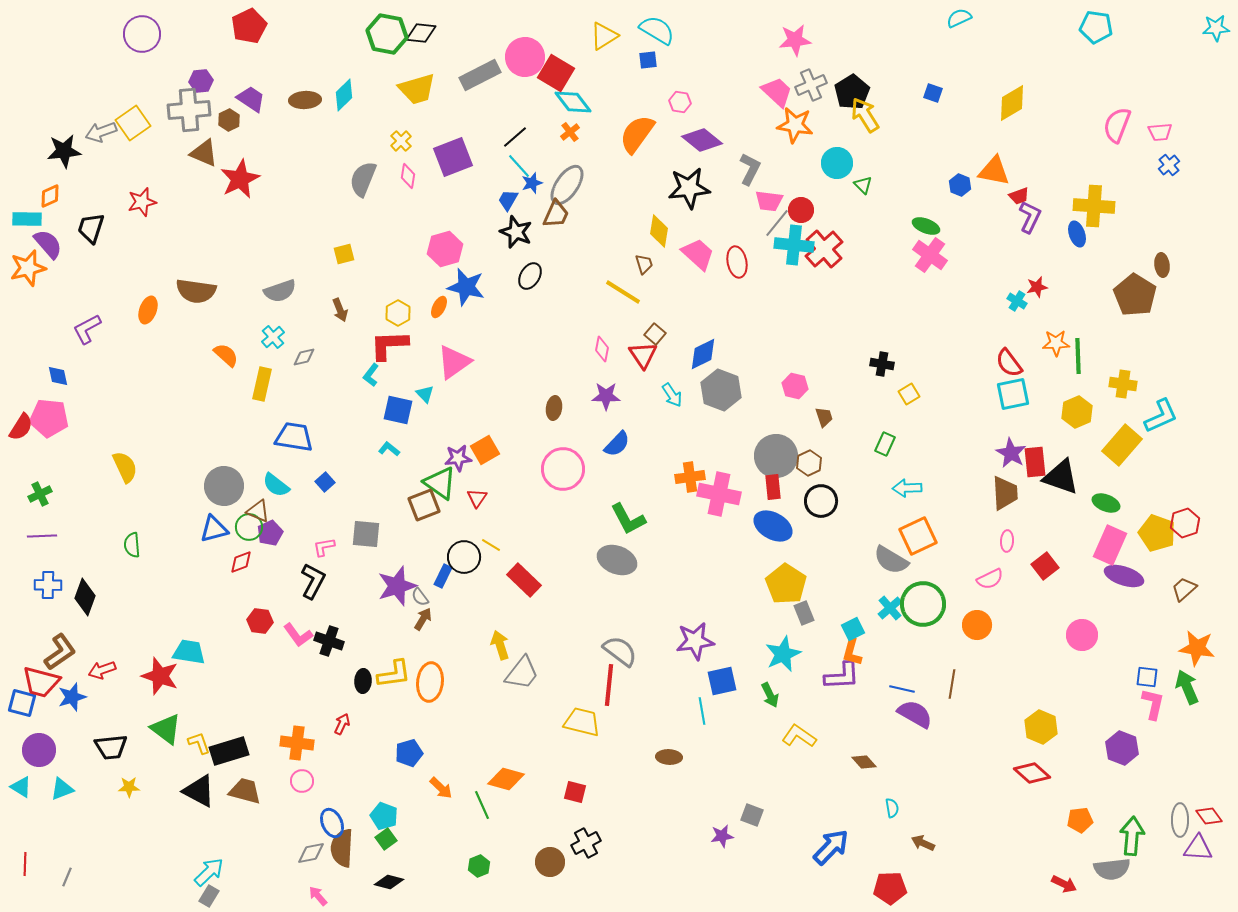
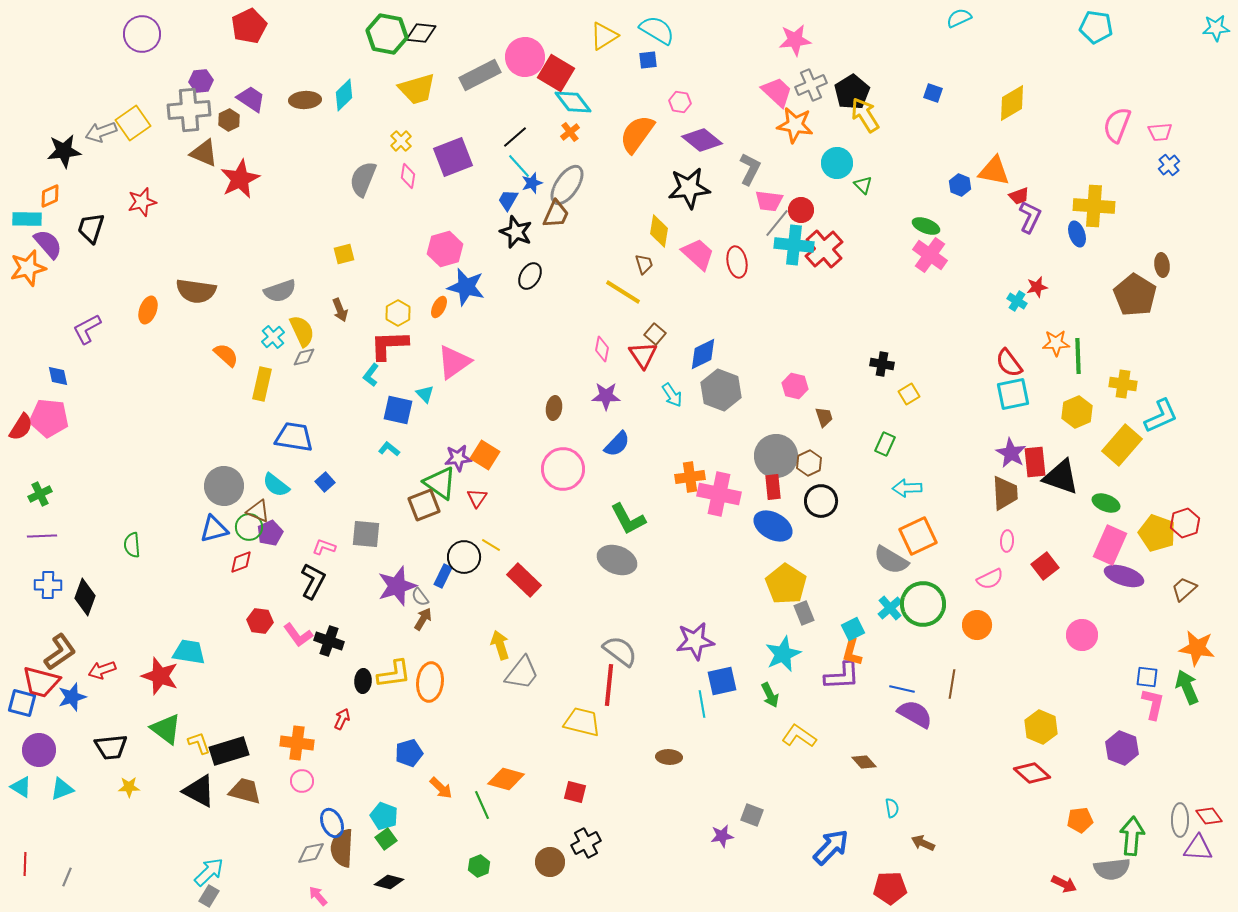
orange square at (485, 450): moved 5 px down; rotated 28 degrees counterclockwise
yellow semicircle at (125, 467): moved 177 px right, 136 px up
pink L-shape at (324, 547): rotated 30 degrees clockwise
cyan line at (702, 711): moved 7 px up
red arrow at (342, 724): moved 5 px up
